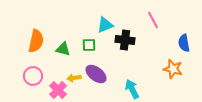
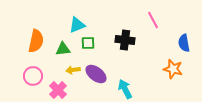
cyan triangle: moved 28 px left
green square: moved 1 px left, 2 px up
green triangle: rotated 21 degrees counterclockwise
yellow arrow: moved 1 px left, 8 px up
cyan arrow: moved 7 px left
